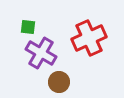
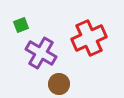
green square: moved 7 px left, 2 px up; rotated 28 degrees counterclockwise
brown circle: moved 2 px down
